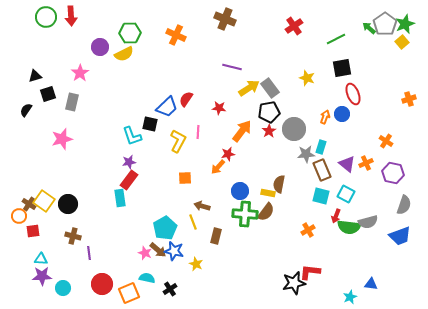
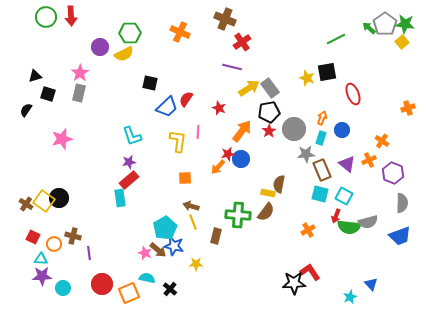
green star at (405, 24): rotated 30 degrees clockwise
red cross at (294, 26): moved 52 px left, 16 px down
orange cross at (176, 35): moved 4 px right, 3 px up
black square at (342, 68): moved 15 px left, 4 px down
black square at (48, 94): rotated 35 degrees clockwise
orange cross at (409, 99): moved 1 px left, 9 px down
gray rectangle at (72, 102): moved 7 px right, 9 px up
red star at (219, 108): rotated 16 degrees clockwise
blue circle at (342, 114): moved 16 px down
orange arrow at (325, 117): moved 3 px left, 1 px down
black square at (150, 124): moved 41 px up
yellow L-shape at (178, 141): rotated 20 degrees counterclockwise
orange cross at (386, 141): moved 4 px left
cyan rectangle at (321, 147): moved 9 px up
orange cross at (366, 163): moved 3 px right, 3 px up
purple hexagon at (393, 173): rotated 10 degrees clockwise
red rectangle at (129, 180): rotated 12 degrees clockwise
blue circle at (240, 191): moved 1 px right, 32 px up
cyan square at (346, 194): moved 2 px left, 2 px down
cyan square at (321, 196): moved 1 px left, 2 px up
brown cross at (29, 204): moved 3 px left
black circle at (68, 204): moved 9 px left, 6 px up
gray semicircle at (404, 205): moved 2 px left, 2 px up; rotated 18 degrees counterclockwise
brown arrow at (202, 206): moved 11 px left
green cross at (245, 214): moved 7 px left, 1 px down
orange circle at (19, 216): moved 35 px right, 28 px down
red square at (33, 231): moved 6 px down; rotated 32 degrees clockwise
blue star at (174, 251): moved 5 px up
yellow star at (196, 264): rotated 24 degrees counterclockwise
red L-shape at (310, 272): rotated 50 degrees clockwise
black star at (294, 283): rotated 10 degrees clockwise
blue triangle at (371, 284): rotated 40 degrees clockwise
black cross at (170, 289): rotated 16 degrees counterclockwise
